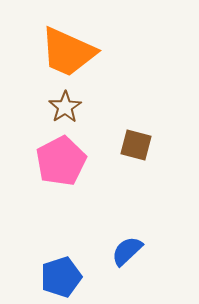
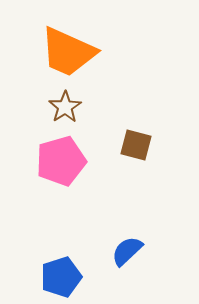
pink pentagon: rotated 12 degrees clockwise
